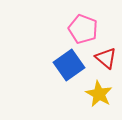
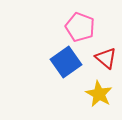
pink pentagon: moved 3 px left, 2 px up
blue square: moved 3 px left, 3 px up
